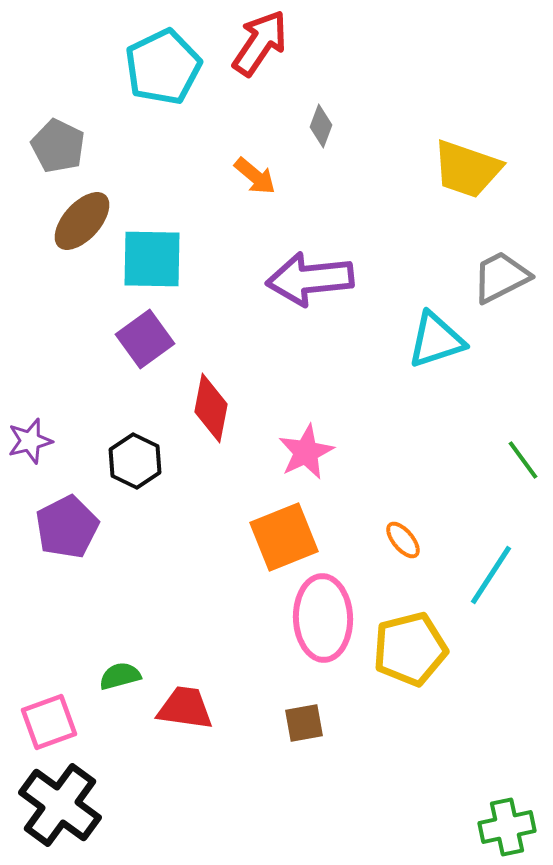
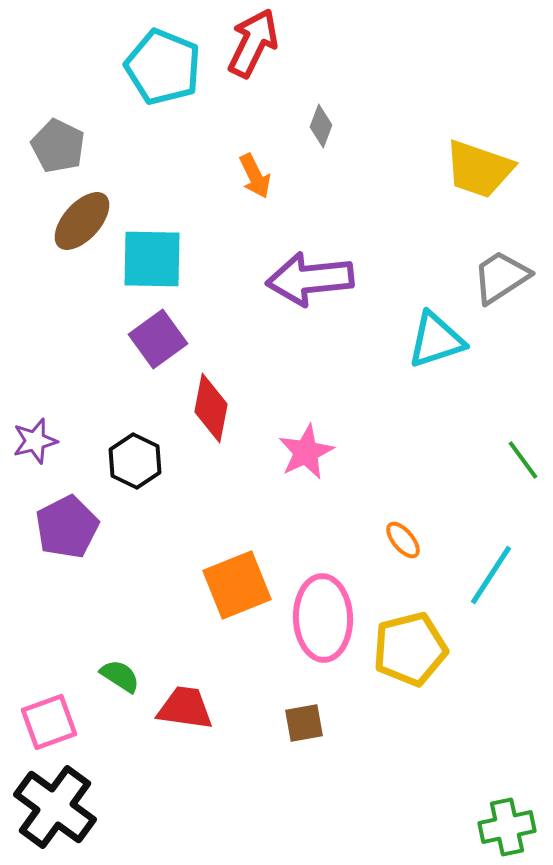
red arrow: moved 7 px left; rotated 8 degrees counterclockwise
cyan pentagon: rotated 24 degrees counterclockwise
yellow trapezoid: moved 12 px right
orange arrow: rotated 24 degrees clockwise
gray trapezoid: rotated 6 degrees counterclockwise
purple square: moved 13 px right
purple star: moved 5 px right
orange square: moved 47 px left, 48 px down
green semicircle: rotated 48 degrees clockwise
black cross: moved 5 px left, 2 px down
